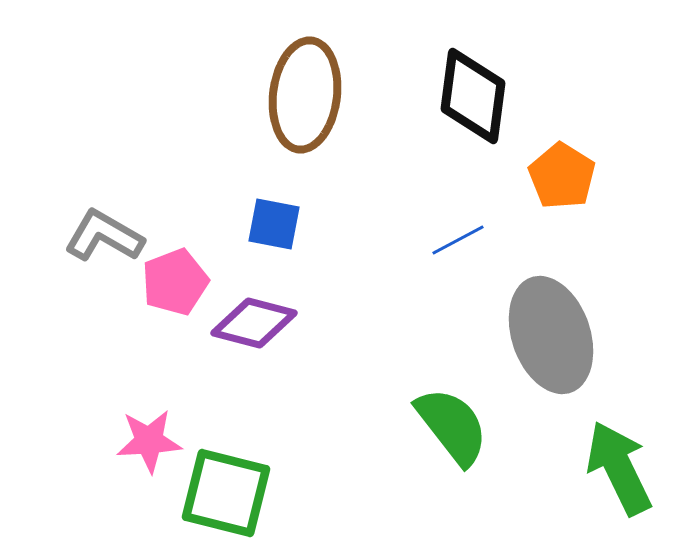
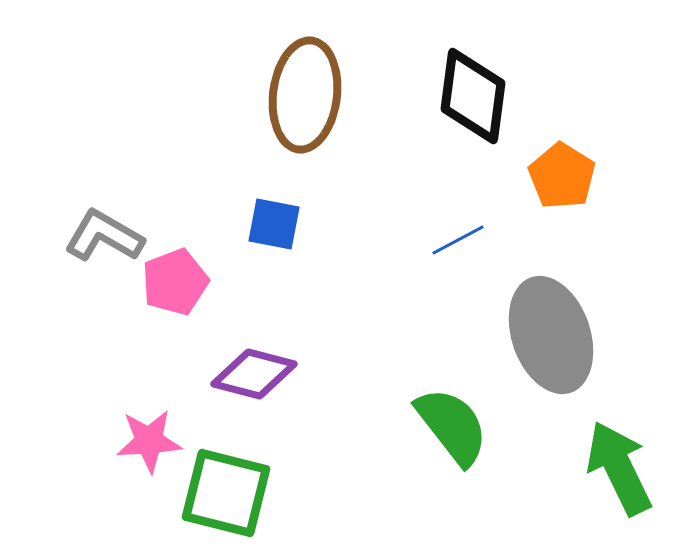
purple diamond: moved 51 px down
